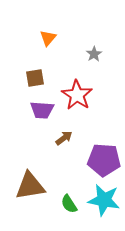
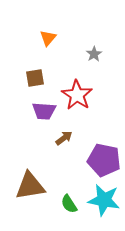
purple trapezoid: moved 2 px right, 1 px down
purple pentagon: rotated 8 degrees clockwise
